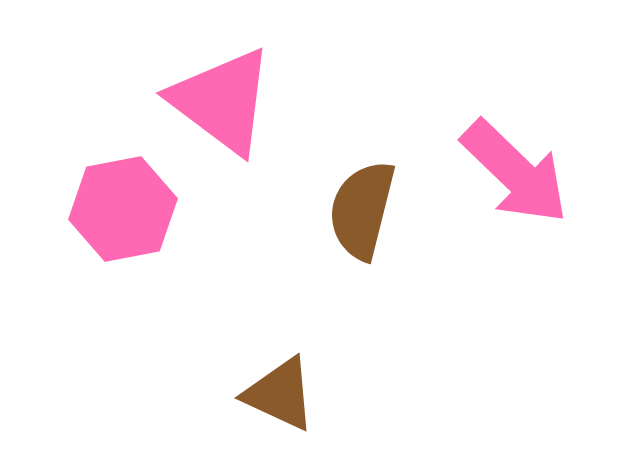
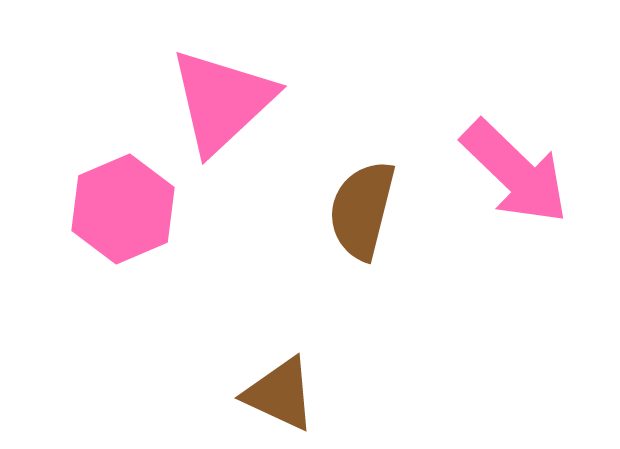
pink triangle: rotated 40 degrees clockwise
pink hexagon: rotated 12 degrees counterclockwise
